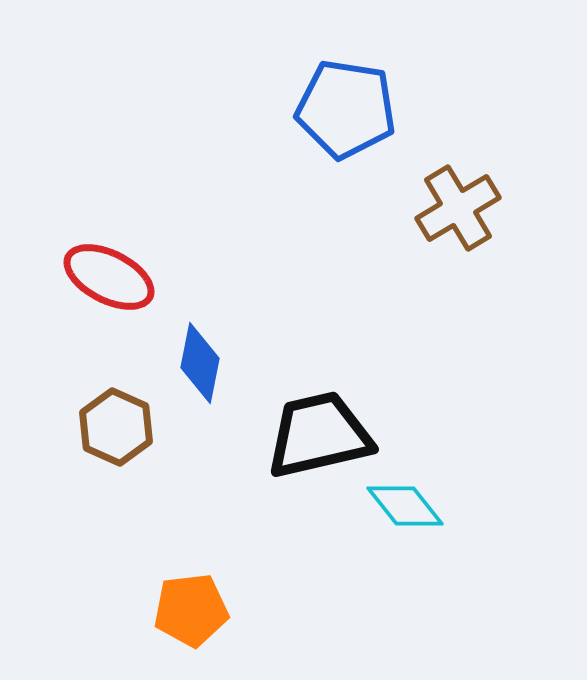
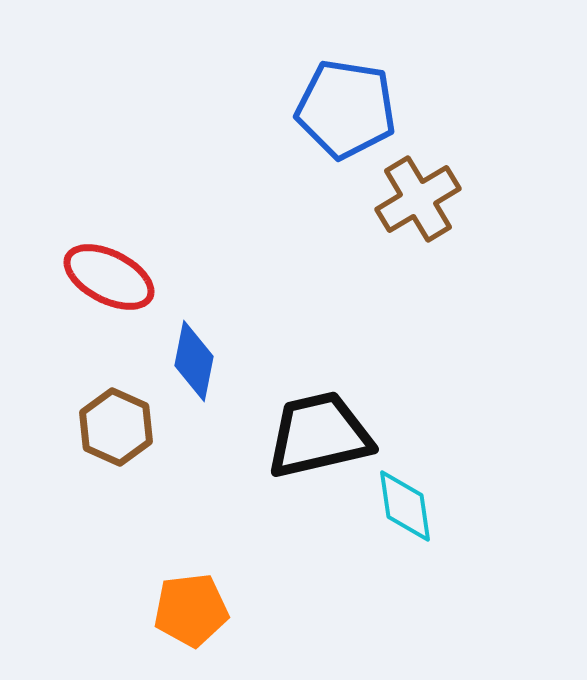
brown cross: moved 40 px left, 9 px up
blue diamond: moved 6 px left, 2 px up
cyan diamond: rotated 30 degrees clockwise
